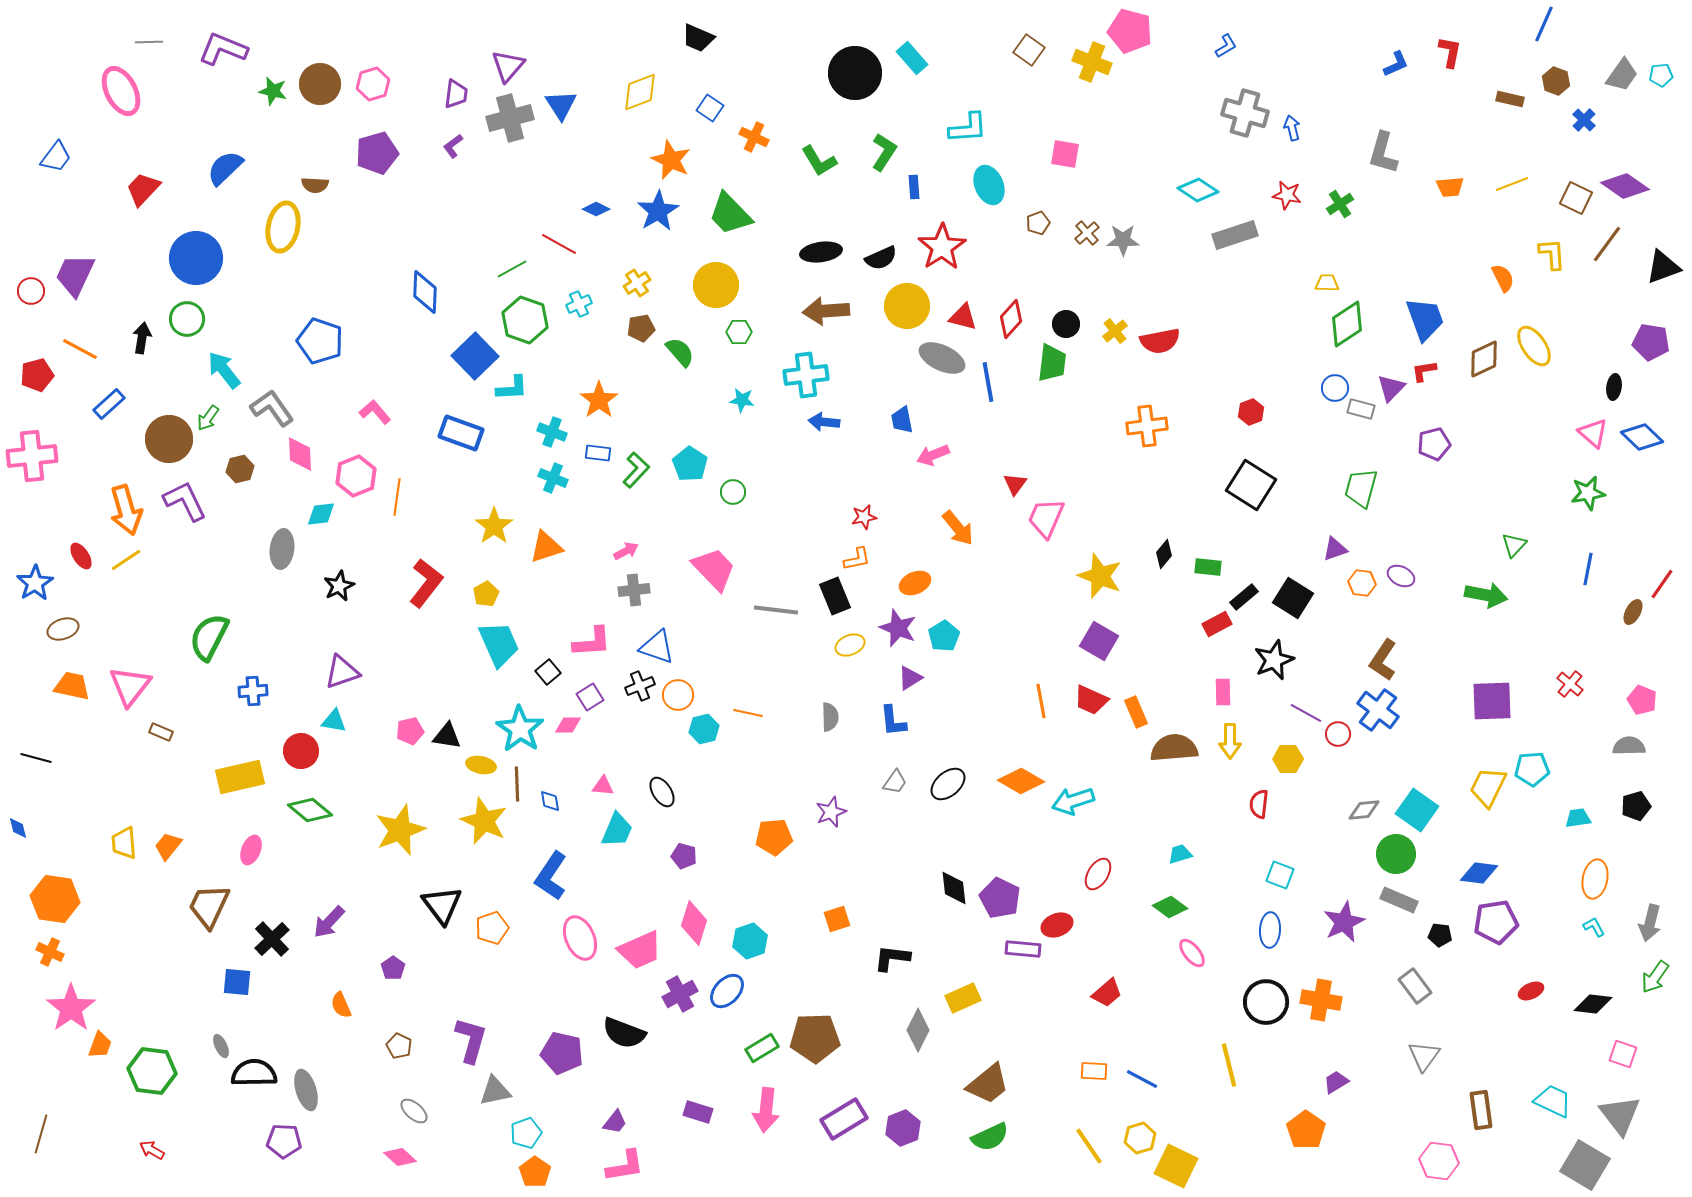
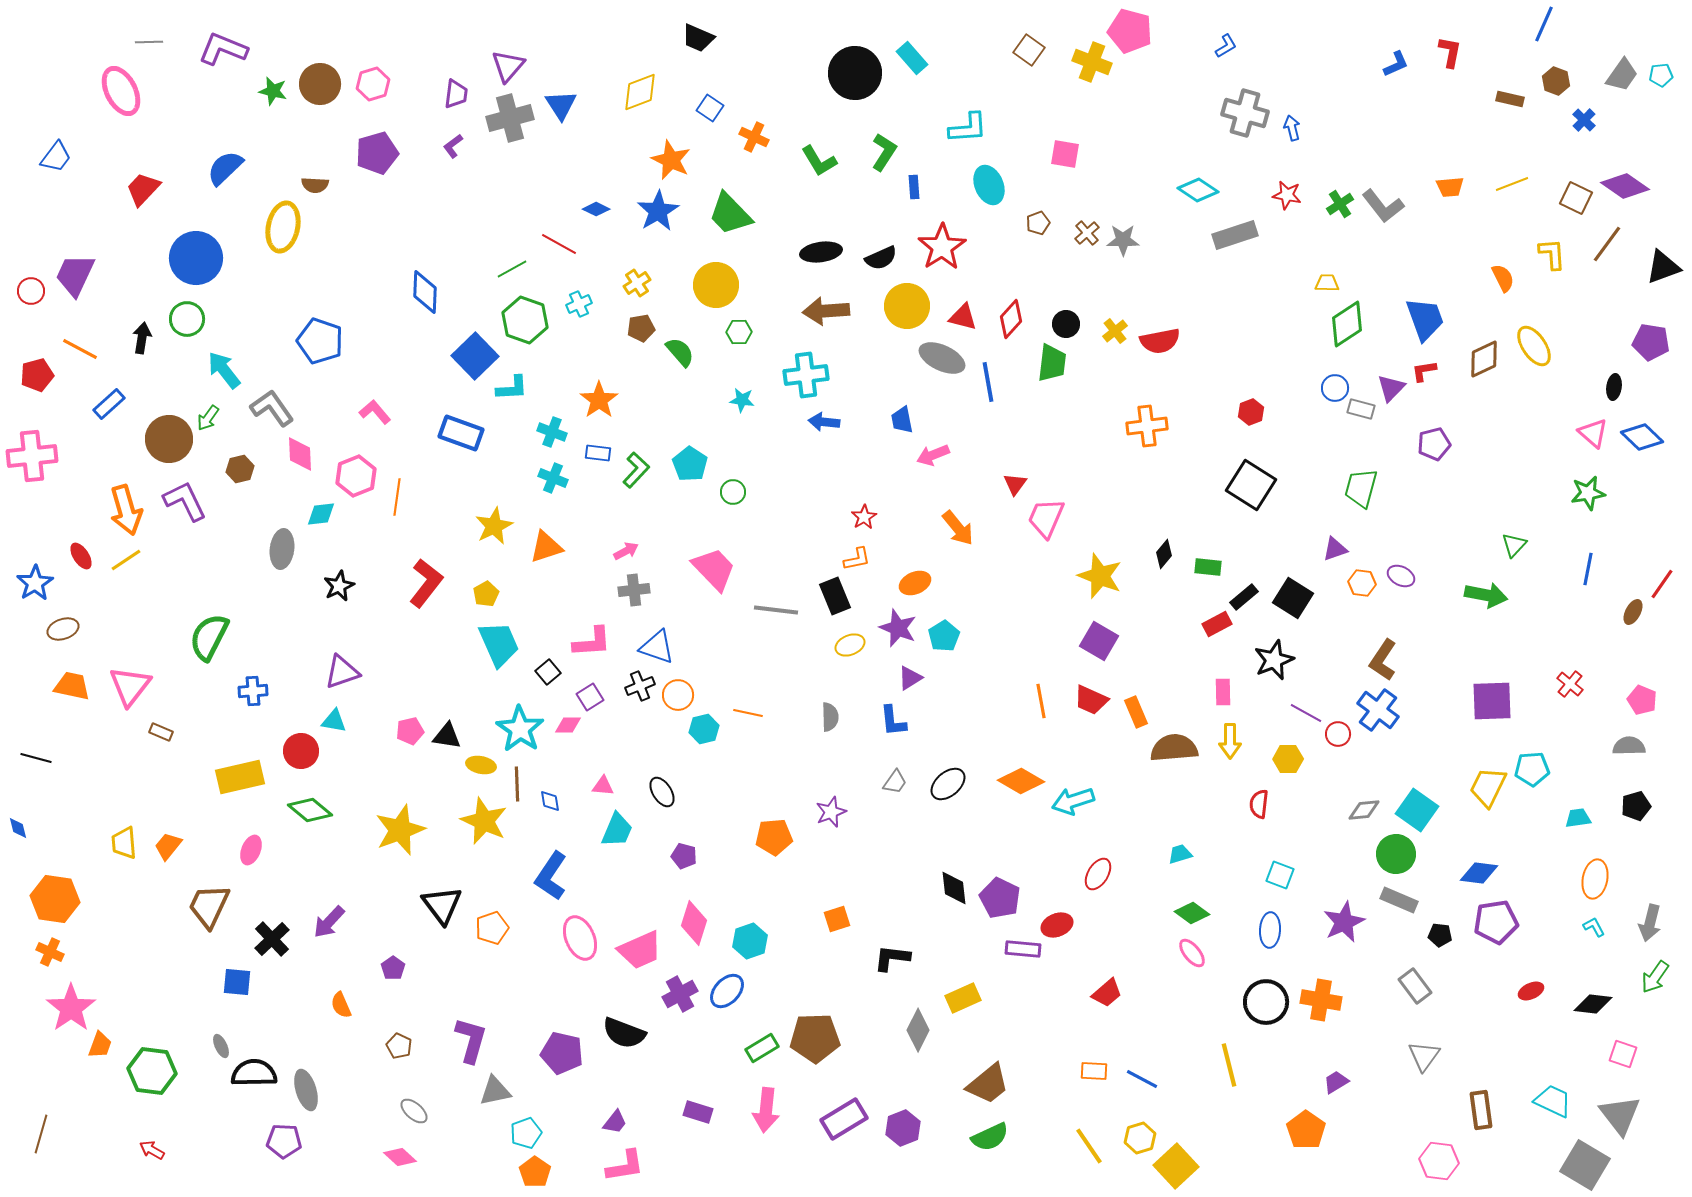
gray L-shape at (1383, 153): moved 53 px down; rotated 54 degrees counterclockwise
red star at (864, 517): rotated 20 degrees counterclockwise
yellow star at (494, 526): rotated 9 degrees clockwise
green diamond at (1170, 907): moved 22 px right, 6 px down
yellow square at (1176, 1166): rotated 21 degrees clockwise
